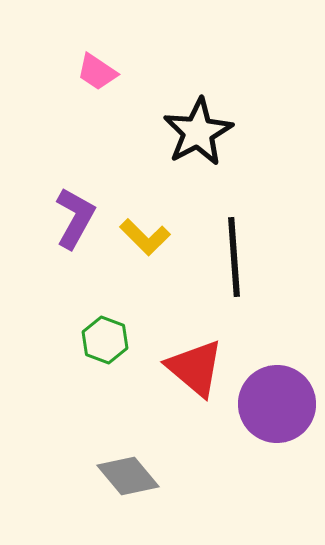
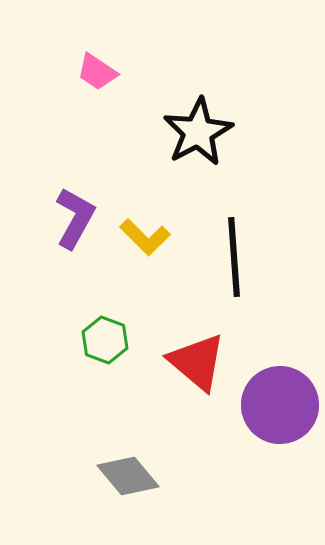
red triangle: moved 2 px right, 6 px up
purple circle: moved 3 px right, 1 px down
